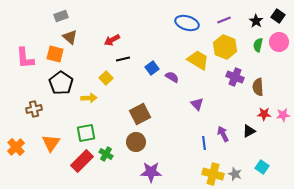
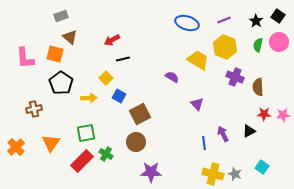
blue square: moved 33 px left, 28 px down; rotated 24 degrees counterclockwise
